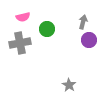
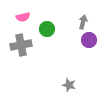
gray cross: moved 1 px right, 2 px down
gray star: rotated 16 degrees counterclockwise
